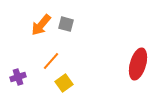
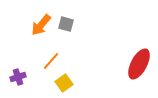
red ellipse: moved 1 px right; rotated 12 degrees clockwise
